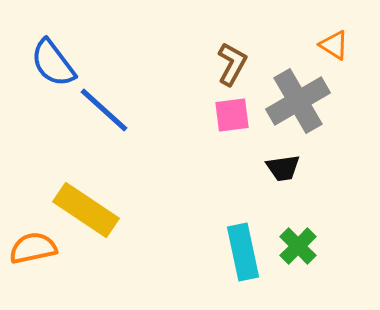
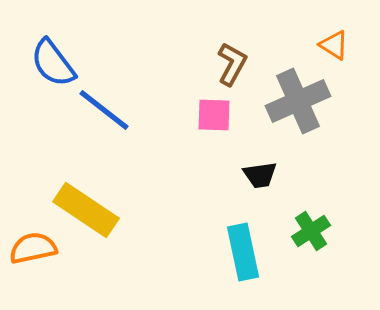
gray cross: rotated 6 degrees clockwise
blue line: rotated 4 degrees counterclockwise
pink square: moved 18 px left; rotated 9 degrees clockwise
black trapezoid: moved 23 px left, 7 px down
green cross: moved 13 px right, 15 px up; rotated 12 degrees clockwise
